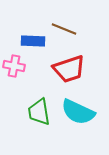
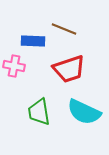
cyan semicircle: moved 6 px right
